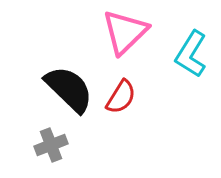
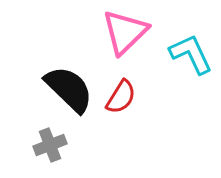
cyan L-shape: rotated 123 degrees clockwise
gray cross: moved 1 px left
